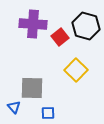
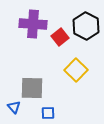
black hexagon: rotated 12 degrees clockwise
